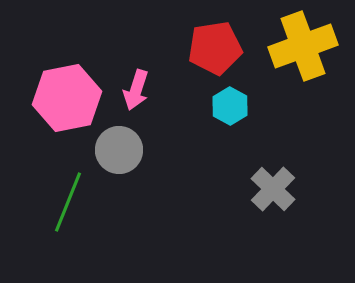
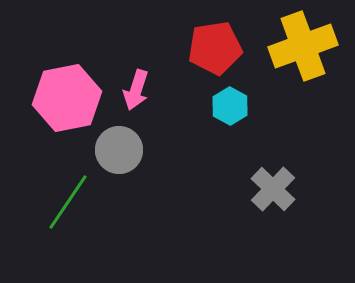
green line: rotated 12 degrees clockwise
